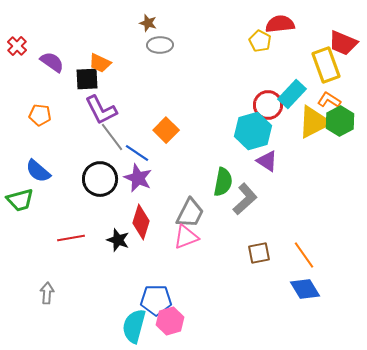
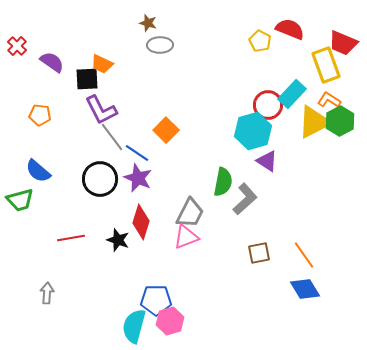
red semicircle: moved 10 px right, 5 px down; rotated 28 degrees clockwise
orange trapezoid: moved 2 px right, 1 px down
